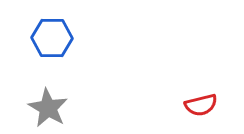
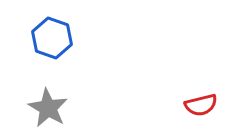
blue hexagon: rotated 18 degrees clockwise
